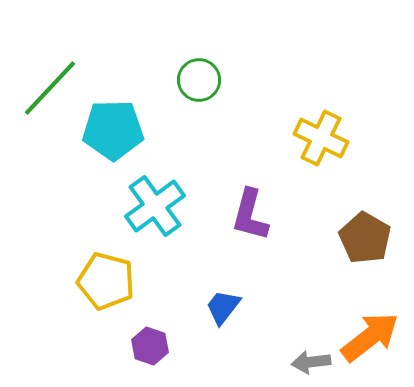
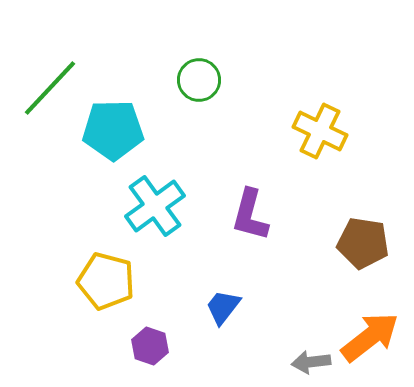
yellow cross: moved 1 px left, 7 px up
brown pentagon: moved 2 px left, 5 px down; rotated 21 degrees counterclockwise
